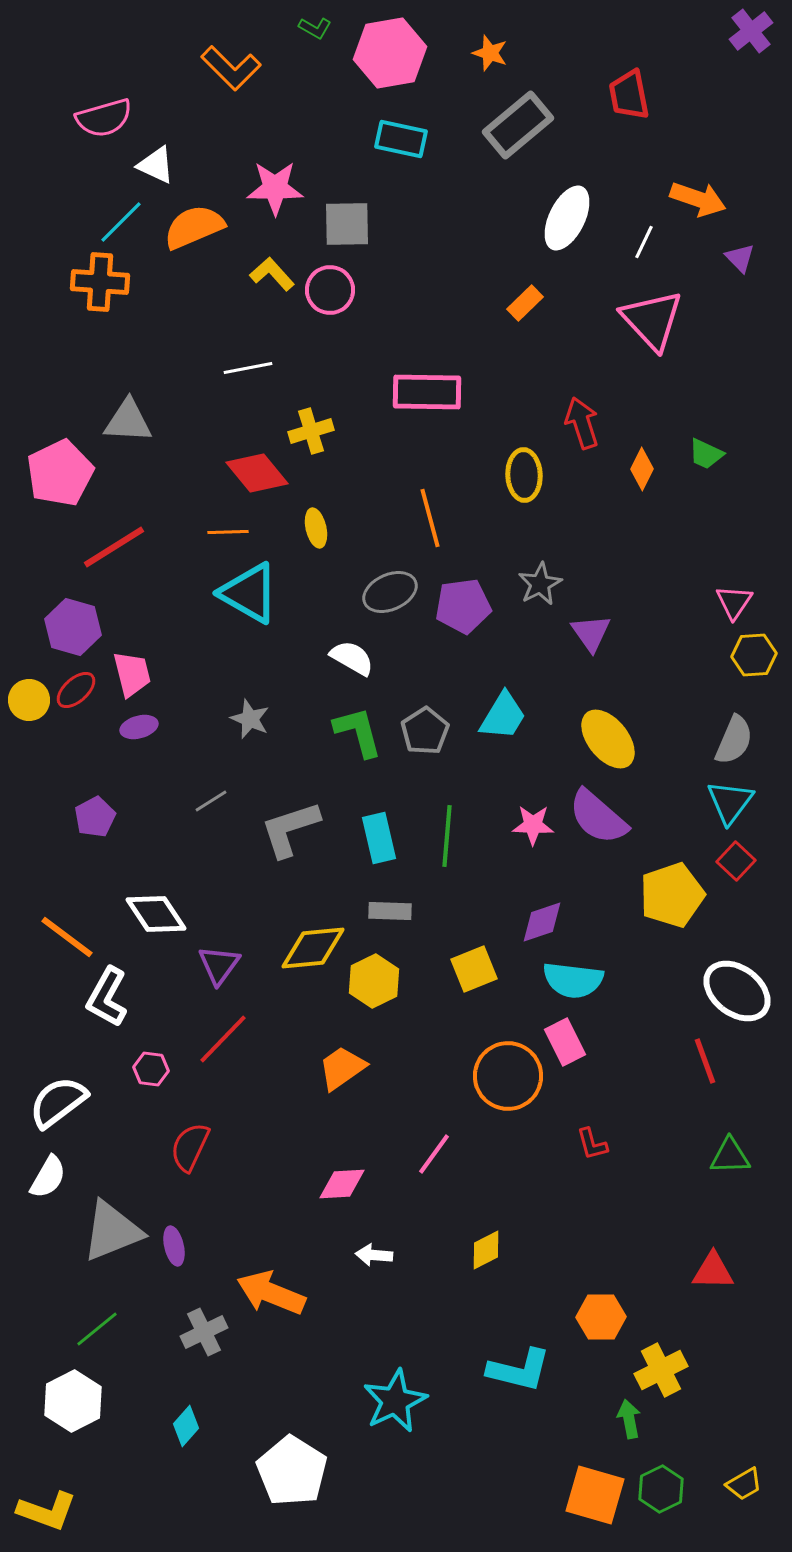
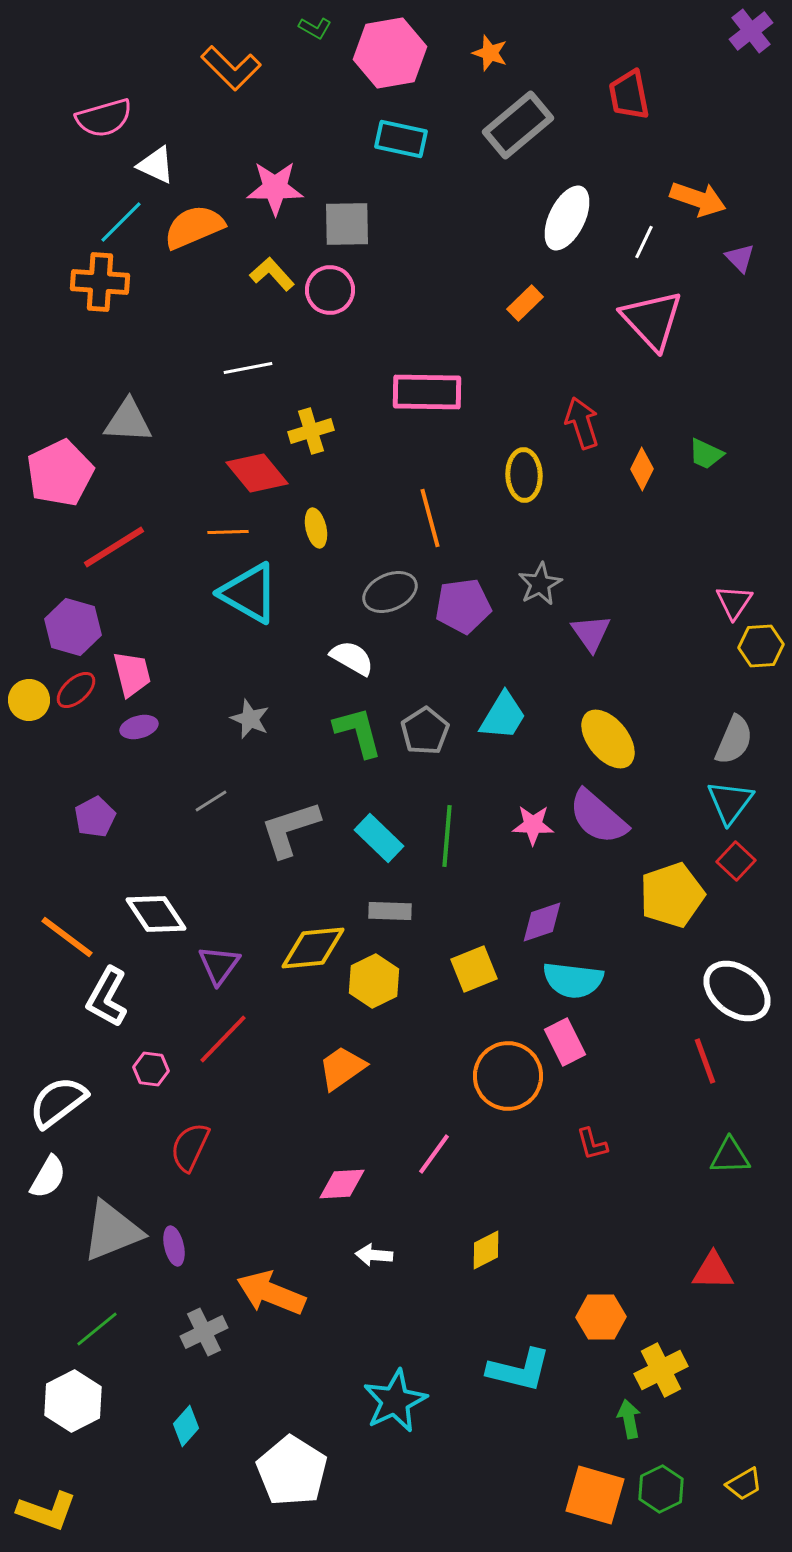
yellow hexagon at (754, 655): moved 7 px right, 9 px up
cyan rectangle at (379, 838): rotated 33 degrees counterclockwise
